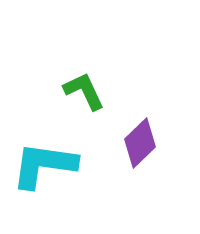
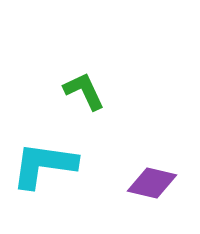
purple diamond: moved 12 px right, 40 px down; rotated 57 degrees clockwise
